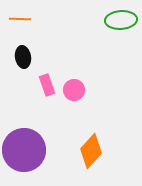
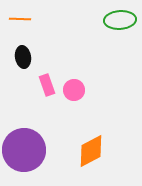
green ellipse: moved 1 px left
orange diamond: rotated 20 degrees clockwise
